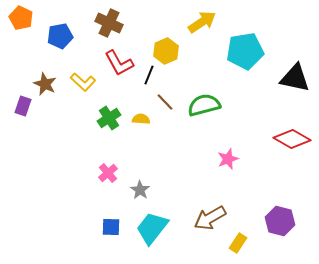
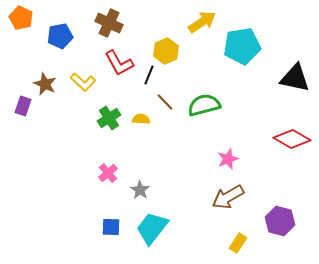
cyan pentagon: moved 3 px left, 5 px up
brown arrow: moved 18 px right, 21 px up
